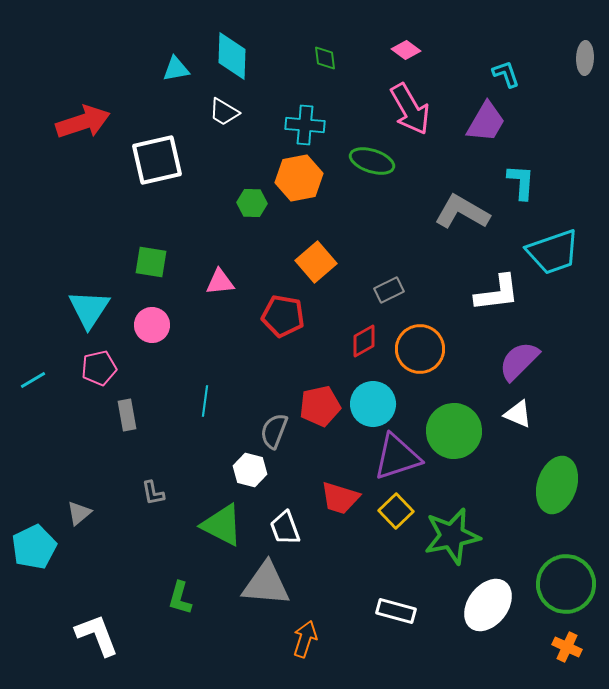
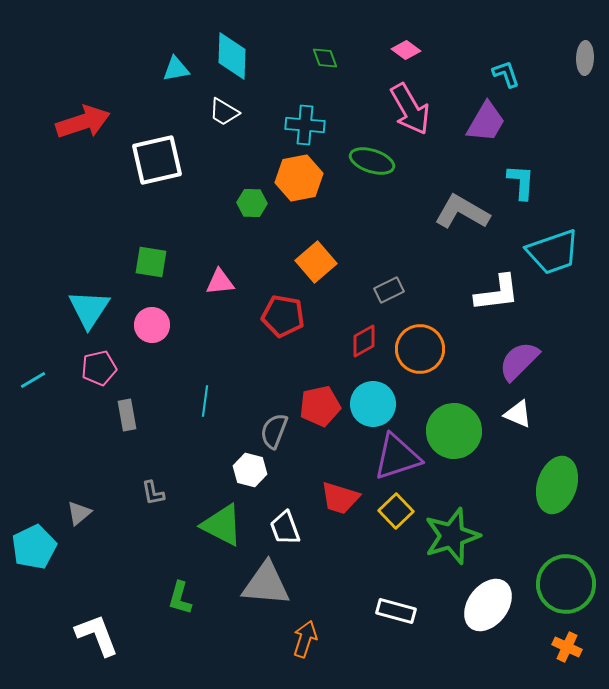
green diamond at (325, 58): rotated 12 degrees counterclockwise
green star at (452, 536): rotated 6 degrees counterclockwise
